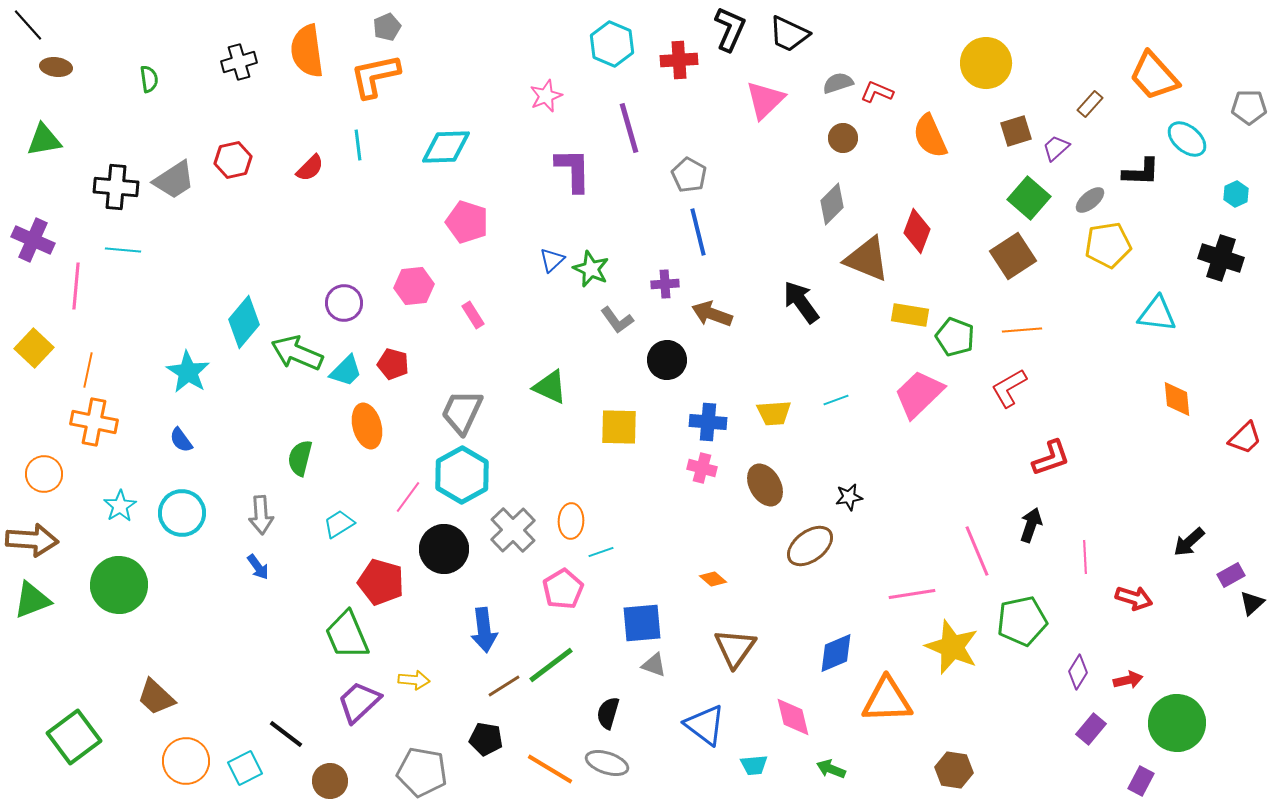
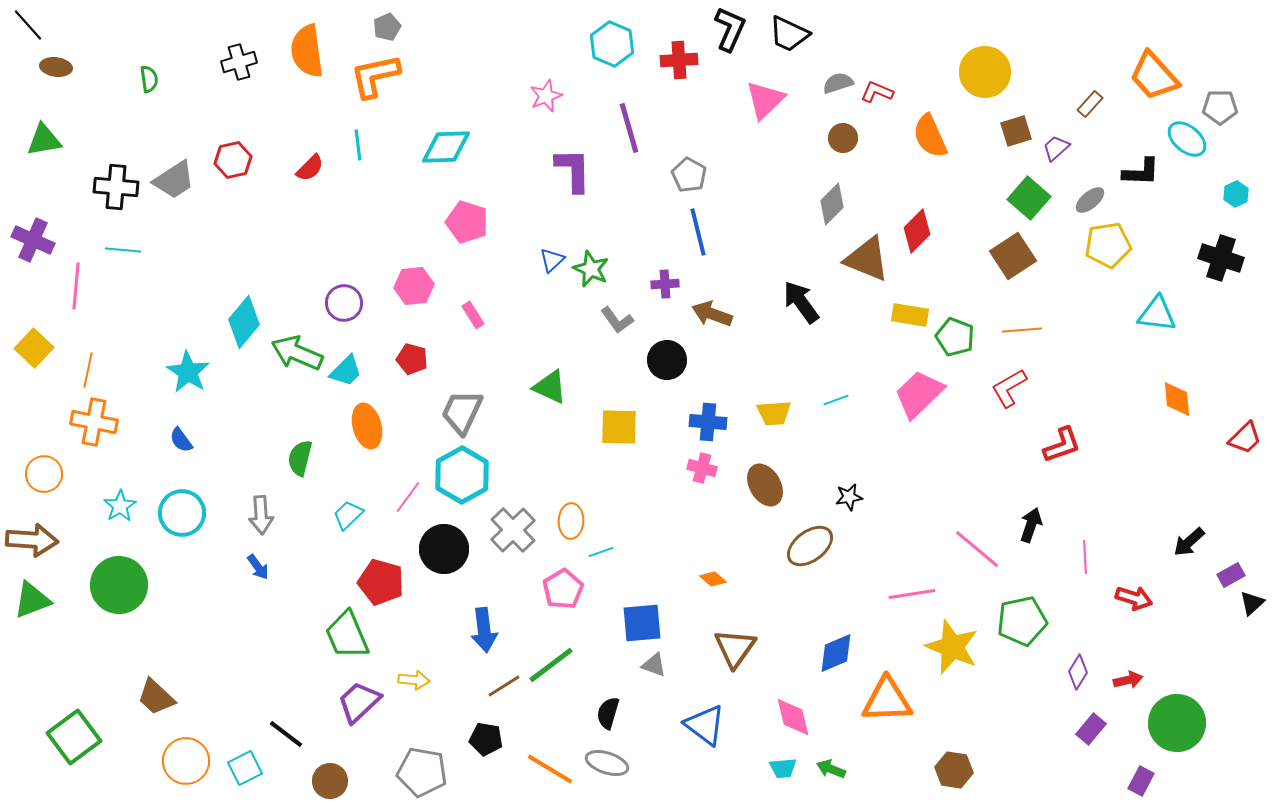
yellow circle at (986, 63): moved 1 px left, 9 px down
gray pentagon at (1249, 107): moved 29 px left
red diamond at (917, 231): rotated 24 degrees clockwise
red pentagon at (393, 364): moved 19 px right, 5 px up
red L-shape at (1051, 458): moved 11 px right, 13 px up
cyan trapezoid at (339, 524): moved 9 px right, 9 px up; rotated 12 degrees counterclockwise
pink line at (977, 551): moved 2 px up; rotated 27 degrees counterclockwise
cyan trapezoid at (754, 765): moved 29 px right, 3 px down
